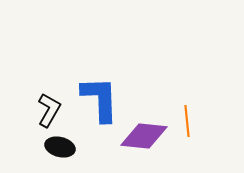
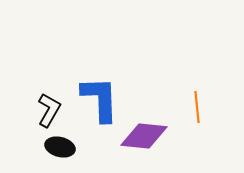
orange line: moved 10 px right, 14 px up
